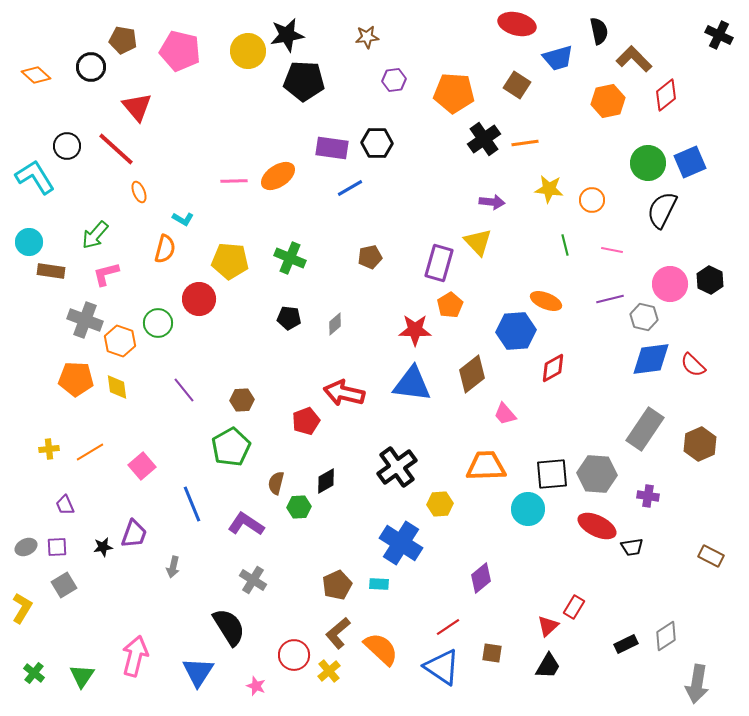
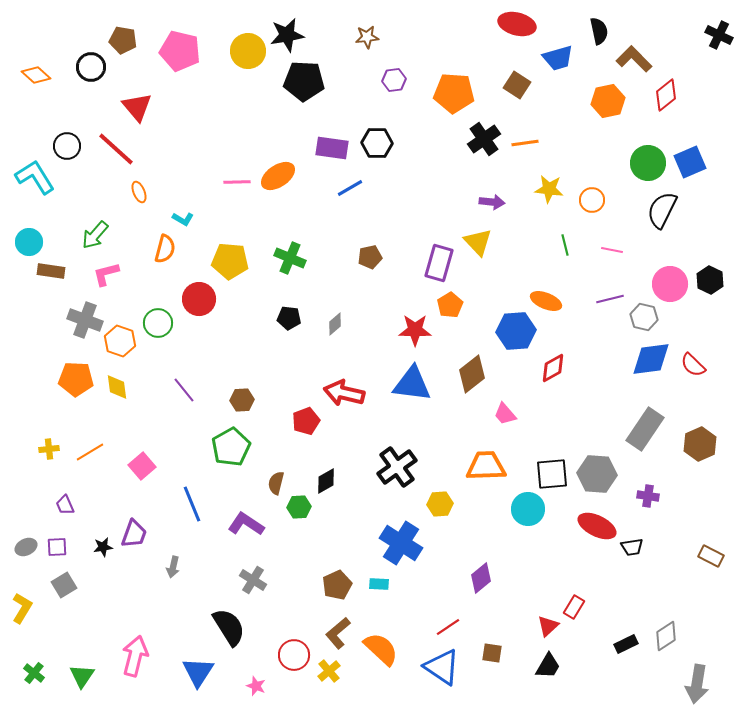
pink line at (234, 181): moved 3 px right, 1 px down
